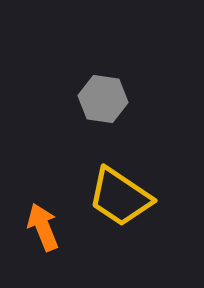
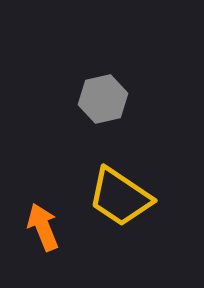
gray hexagon: rotated 21 degrees counterclockwise
